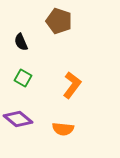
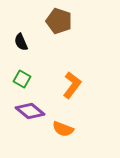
green square: moved 1 px left, 1 px down
purple diamond: moved 12 px right, 8 px up
orange semicircle: rotated 15 degrees clockwise
